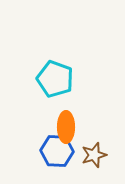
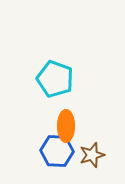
orange ellipse: moved 1 px up
brown star: moved 2 px left
